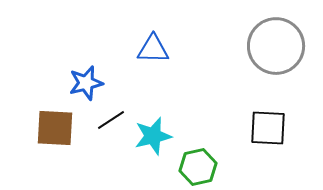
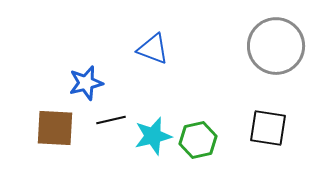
blue triangle: rotated 20 degrees clockwise
black line: rotated 20 degrees clockwise
black square: rotated 6 degrees clockwise
green hexagon: moved 27 px up
